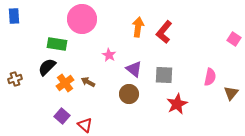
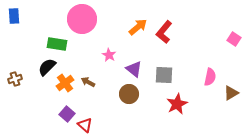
orange arrow: rotated 42 degrees clockwise
brown triangle: rotated 21 degrees clockwise
purple square: moved 5 px right, 2 px up
